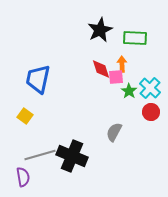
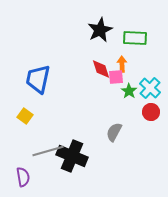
gray line: moved 8 px right, 4 px up
